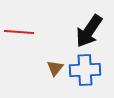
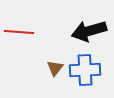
black arrow: rotated 40 degrees clockwise
